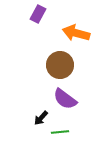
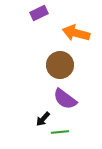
purple rectangle: moved 1 px right, 1 px up; rotated 36 degrees clockwise
black arrow: moved 2 px right, 1 px down
